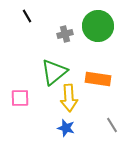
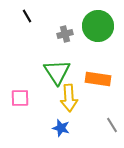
green triangle: moved 3 px right; rotated 24 degrees counterclockwise
blue star: moved 5 px left
